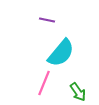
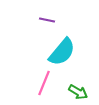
cyan semicircle: moved 1 px right, 1 px up
green arrow: rotated 24 degrees counterclockwise
